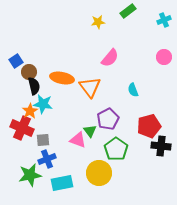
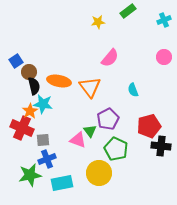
orange ellipse: moved 3 px left, 3 px down
green pentagon: rotated 10 degrees counterclockwise
